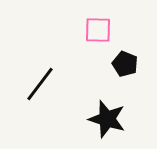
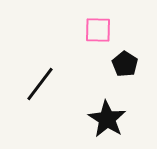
black pentagon: rotated 10 degrees clockwise
black star: rotated 15 degrees clockwise
